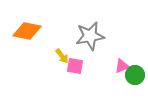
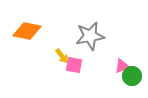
pink square: moved 1 px left, 1 px up
green circle: moved 3 px left, 1 px down
